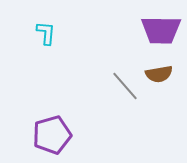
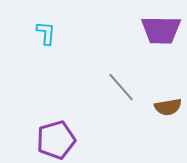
brown semicircle: moved 9 px right, 33 px down
gray line: moved 4 px left, 1 px down
purple pentagon: moved 4 px right, 5 px down
